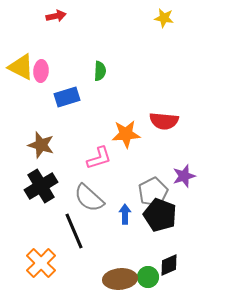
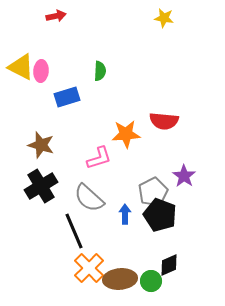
purple star: rotated 20 degrees counterclockwise
orange cross: moved 48 px right, 5 px down
green circle: moved 3 px right, 4 px down
